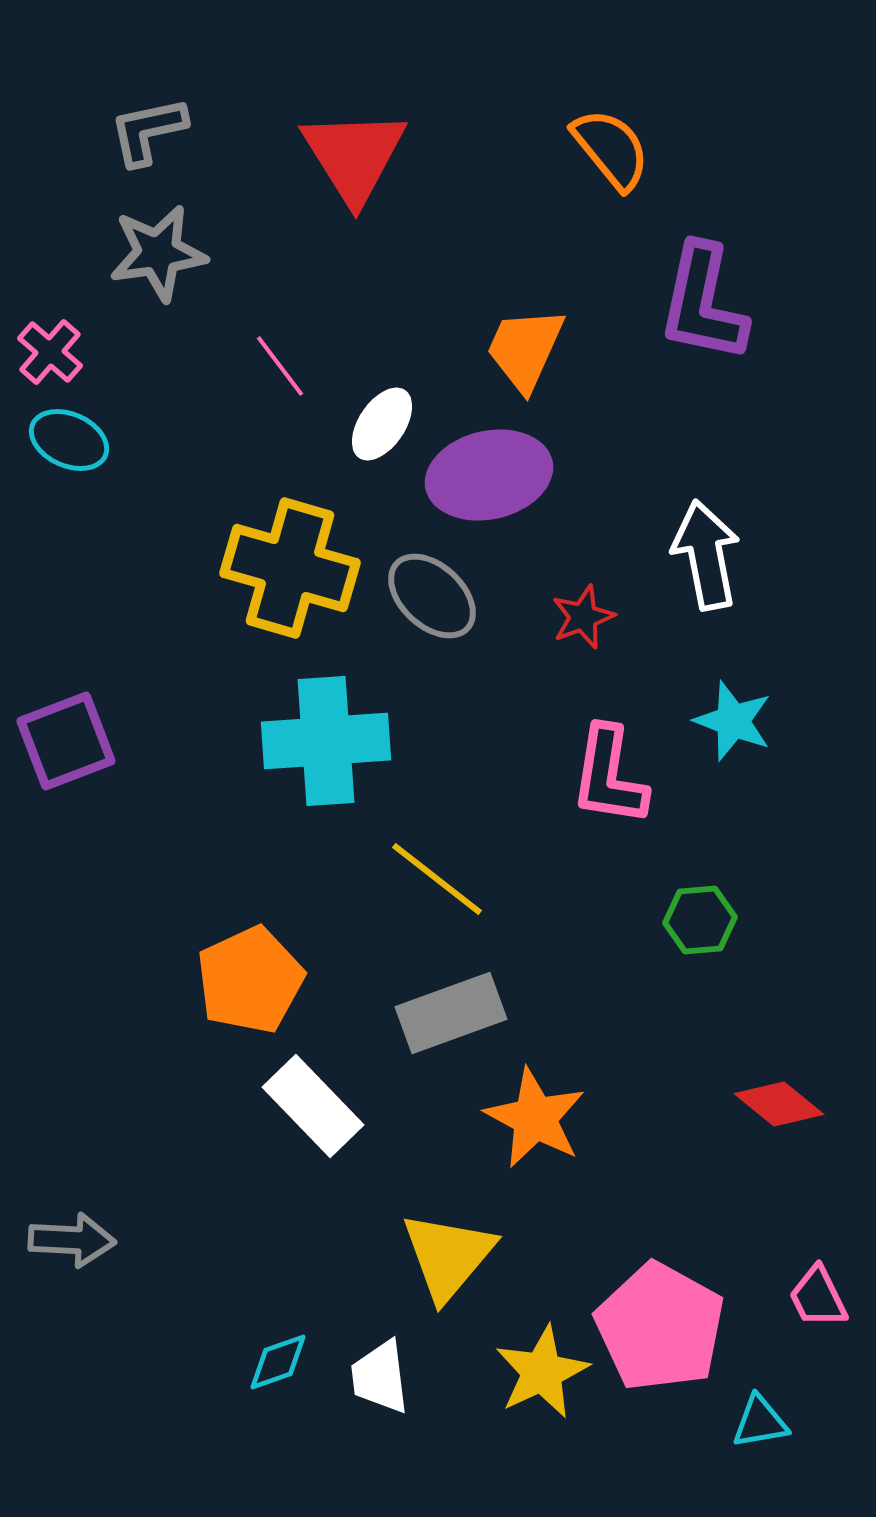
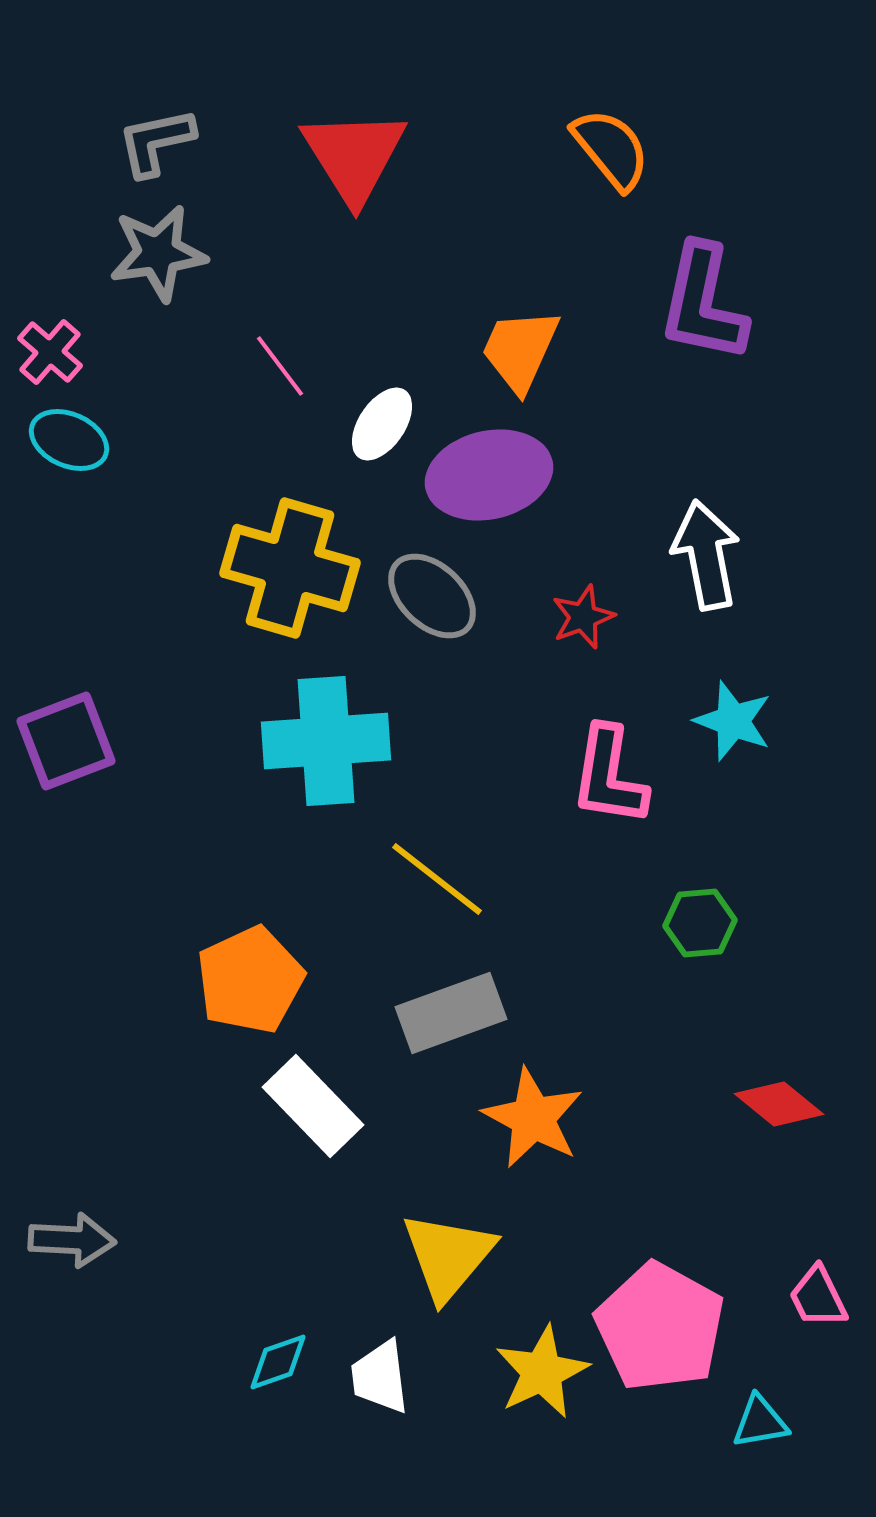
gray L-shape: moved 8 px right, 11 px down
orange trapezoid: moved 5 px left, 1 px down
green hexagon: moved 3 px down
orange star: moved 2 px left
